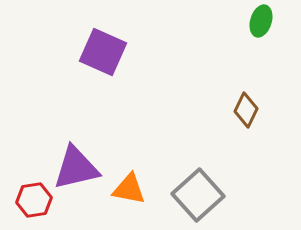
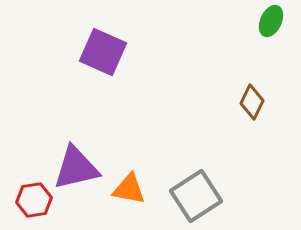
green ellipse: moved 10 px right; rotated 8 degrees clockwise
brown diamond: moved 6 px right, 8 px up
gray square: moved 2 px left, 1 px down; rotated 9 degrees clockwise
